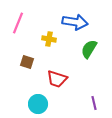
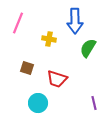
blue arrow: moved 1 px up; rotated 80 degrees clockwise
green semicircle: moved 1 px left, 1 px up
brown square: moved 6 px down
cyan circle: moved 1 px up
